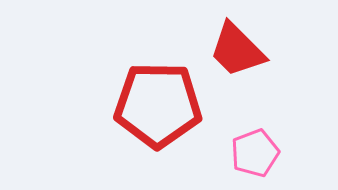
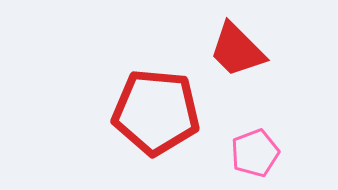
red pentagon: moved 2 px left, 7 px down; rotated 4 degrees clockwise
